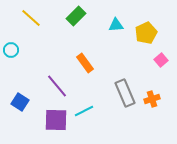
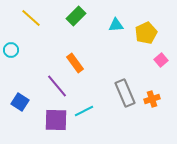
orange rectangle: moved 10 px left
